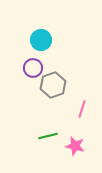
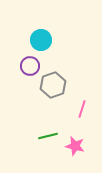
purple circle: moved 3 px left, 2 px up
